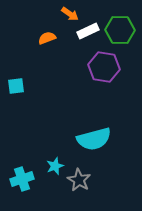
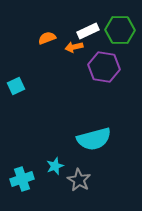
orange arrow: moved 4 px right, 33 px down; rotated 132 degrees clockwise
cyan square: rotated 18 degrees counterclockwise
